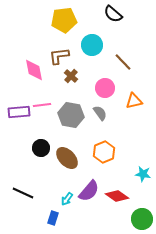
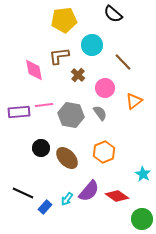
brown cross: moved 7 px right, 1 px up
orange triangle: rotated 24 degrees counterclockwise
pink line: moved 2 px right
cyan star: rotated 21 degrees clockwise
blue rectangle: moved 8 px left, 11 px up; rotated 24 degrees clockwise
